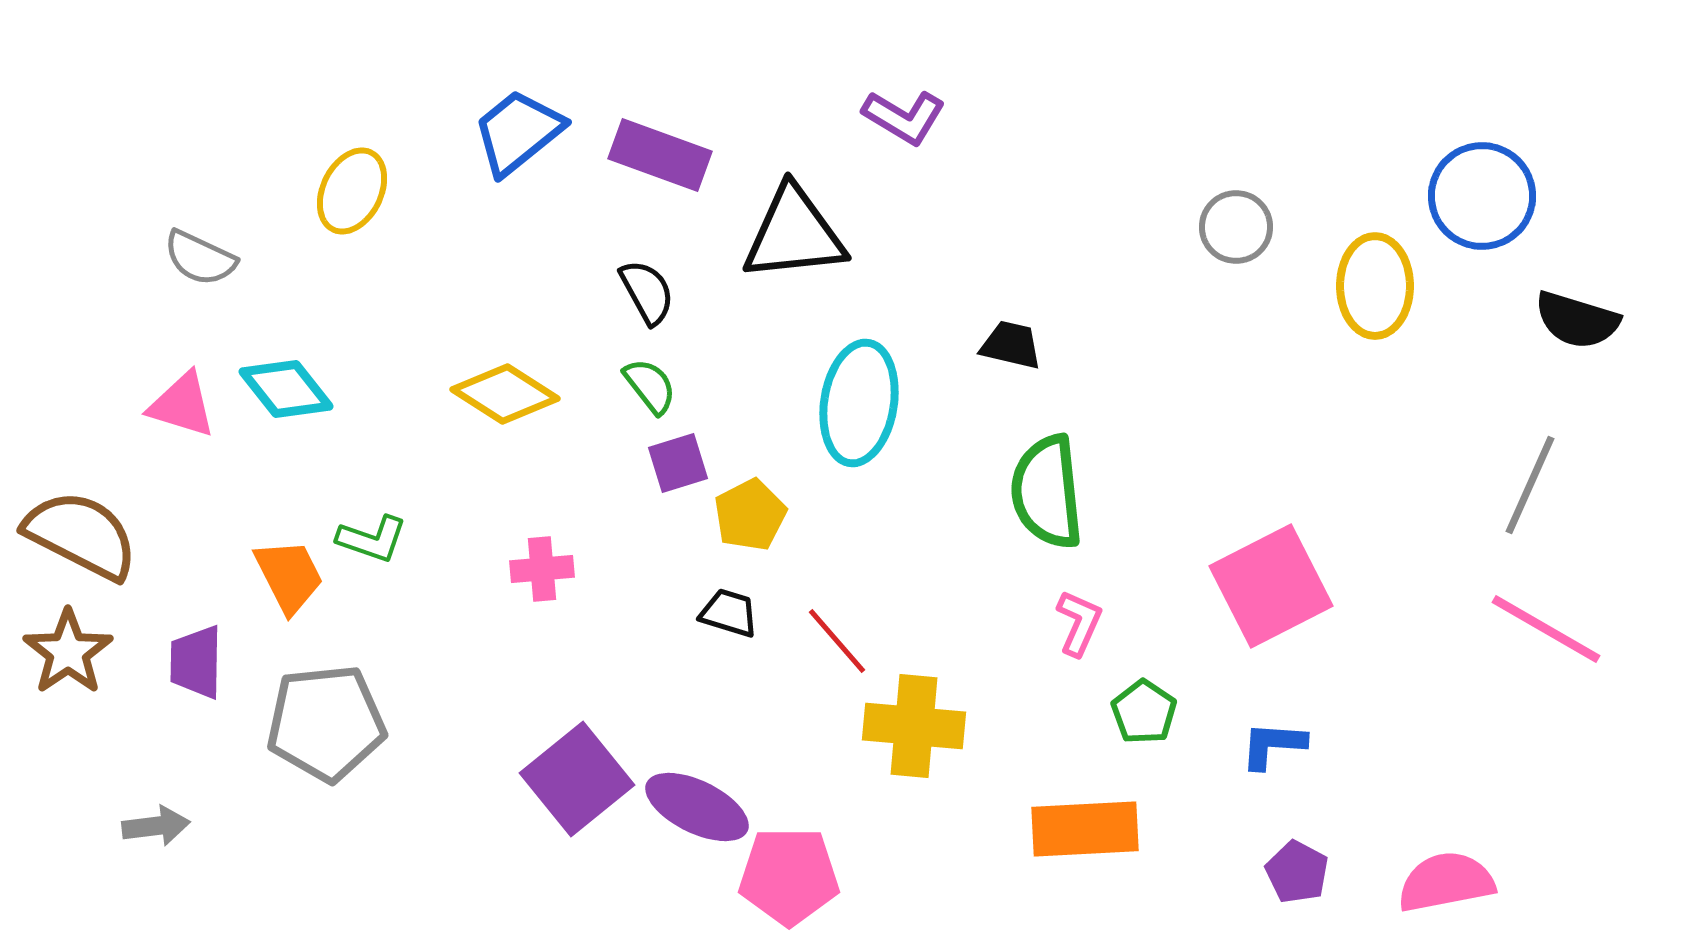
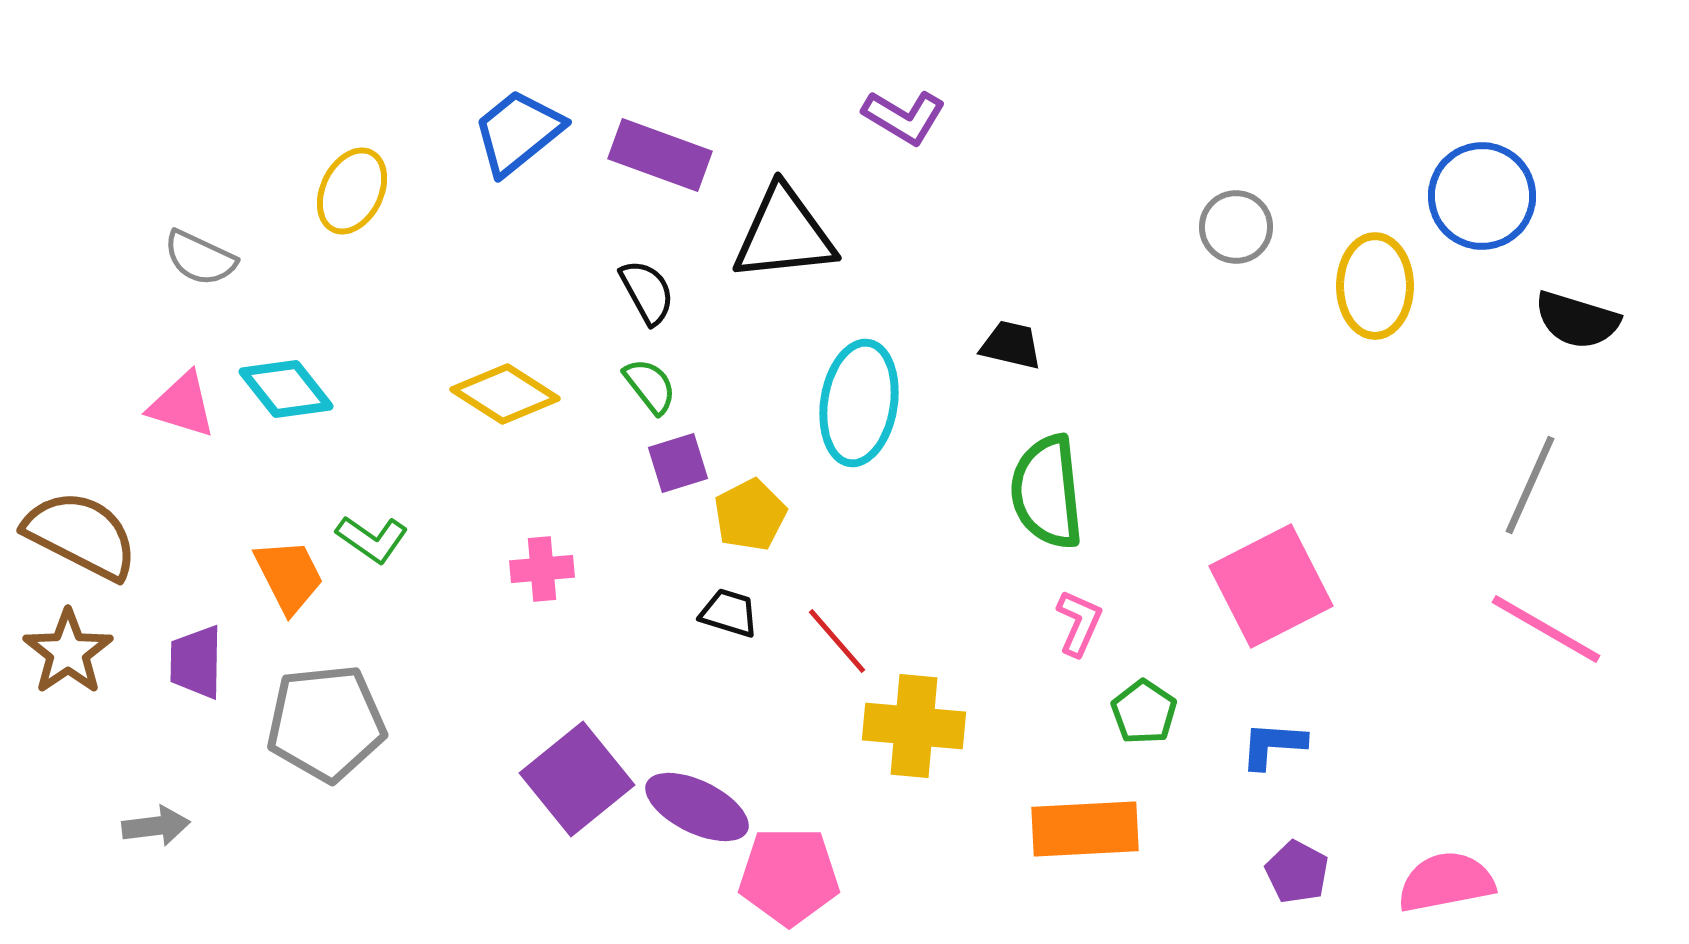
black triangle at (794, 234): moved 10 px left
green L-shape at (372, 539): rotated 16 degrees clockwise
